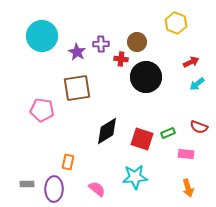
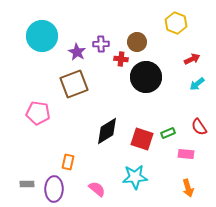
red arrow: moved 1 px right, 3 px up
brown square: moved 3 px left, 4 px up; rotated 12 degrees counterclockwise
pink pentagon: moved 4 px left, 3 px down
red semicircle: rotated 36 degrees clockwise
